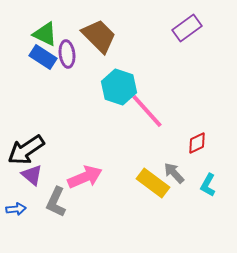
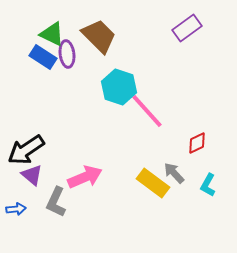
green triangle: moved 7 px right
